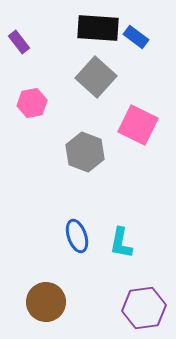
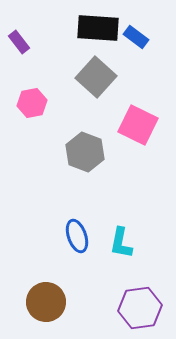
purple hexagon: moved 4 px left
